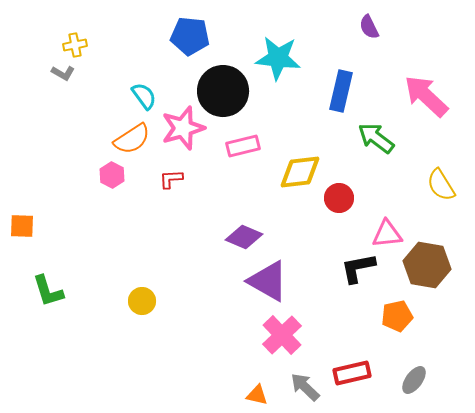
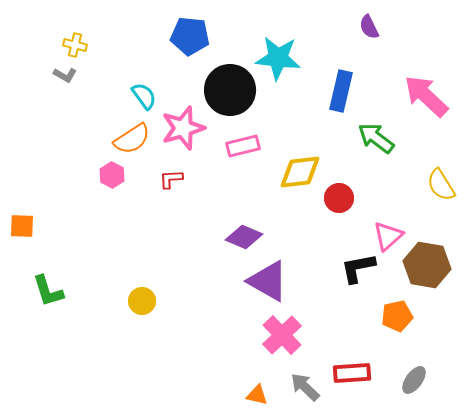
yellow cross: rotated 25 degrees clockwise
gray L-shape: moved 2 px right, 2 px down
black circle: moved 7 px right, 1 px up
pink triangle: moved 1 px right, 2 px down; rotated 36 degrees counterclockwise
red rectangle: rotated 9 degrees clockwise
